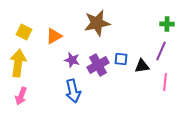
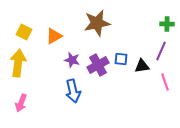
pink line: rotated 24 degrees counterclockwise
pink arrow: moved 7 px down
